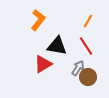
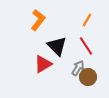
orange line: moved 1 px left, 1 px up
black triangle: rotated 35 degrees clockwise
